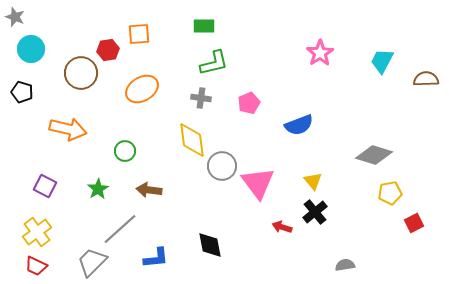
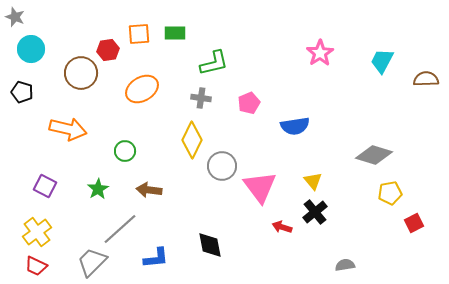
green rectangle: moved 29 px left, 7 px down
blue semicircle: moved 4 px left, 1 px down; rotated 12 degrees clockwise
yellow diamond: rotated 33 degrees clockwise
pink triangle: moved 2 px right, 4 px down
